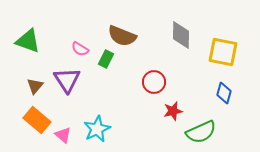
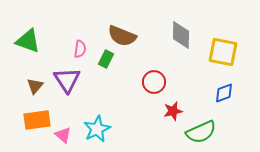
pink semicircle: rotated 114 degrees counterclockwise
blue diamond: rotated 55 degrees clockwise
orange rectangle: rotated 48 degrees counterclockwise
